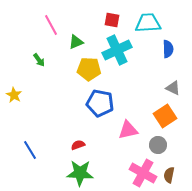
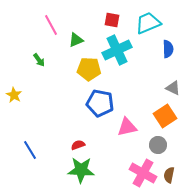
cyan trapezoid: rotated 20 degrees counterclockwise
green triangle: moved 2 px up
pink triangle: moved 1 px left, 3 px up
green star: moved 1 px right, 3 px up
